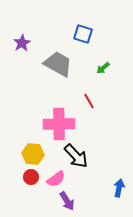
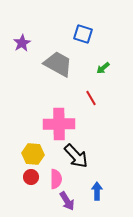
red line: moved 2 px right, 3 px up
pink semicircle: rotated 54 degrees counterclockwise
blue arrow: moved 22 px left, 3 px down; rotated 12 degrees counterclockwise
